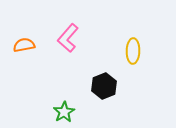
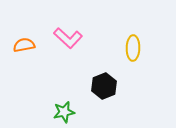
pink L-shape: rotated 88 degrees counterclockwise
yellow ellipse: moved 3 px up
green star: rotated 20 degrees clockwise
